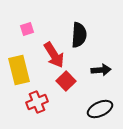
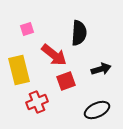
black semicircle: moved 2 px up
red arrow: rotated 20 degrees counterclockwise
black arrow: moved 1 px up; rotated 12 degrees counterclockwise
red square: rotated 24 degrees clockwise
black ellipse: moved 3 px left, 1 px down
